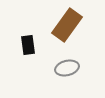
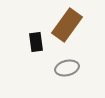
black rectangle: moved 8 px right, 3 px up
